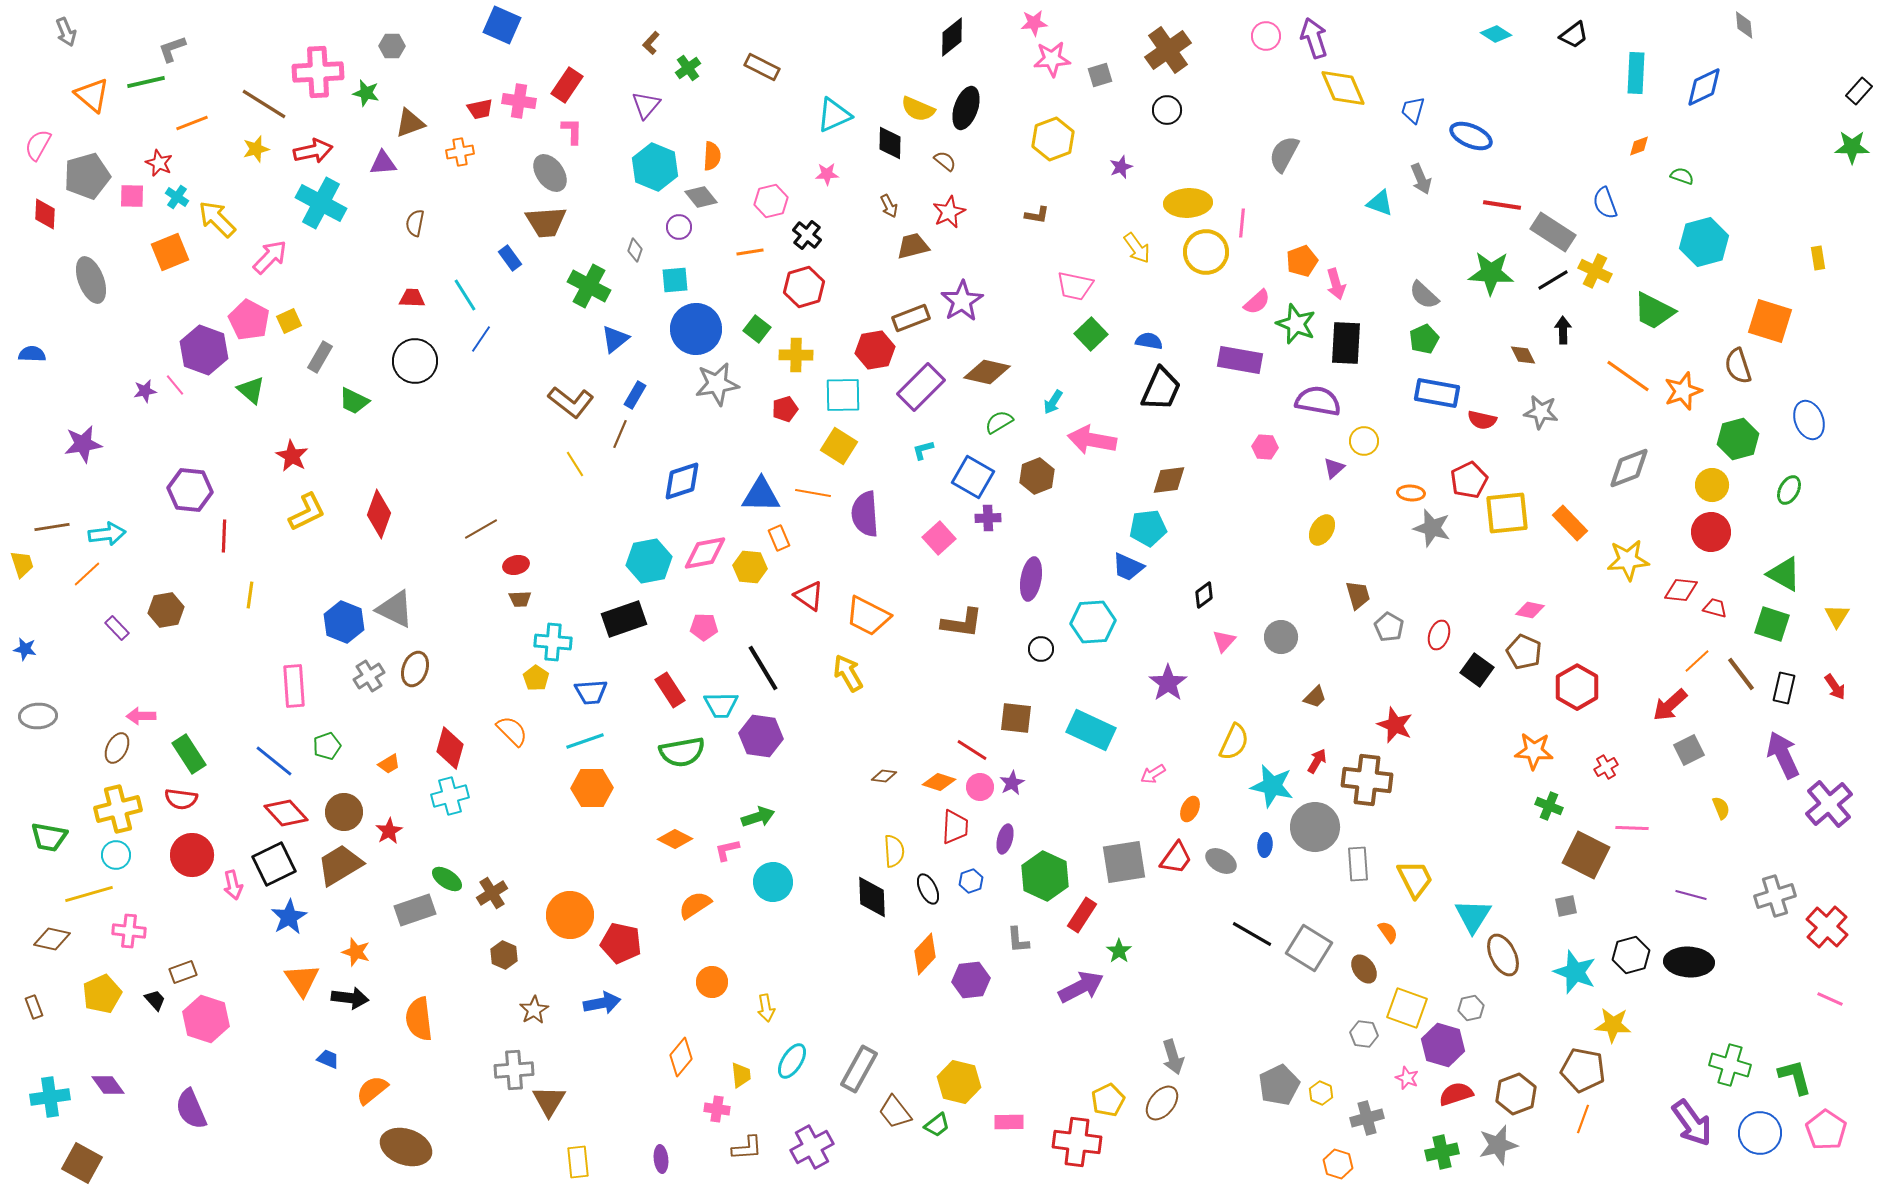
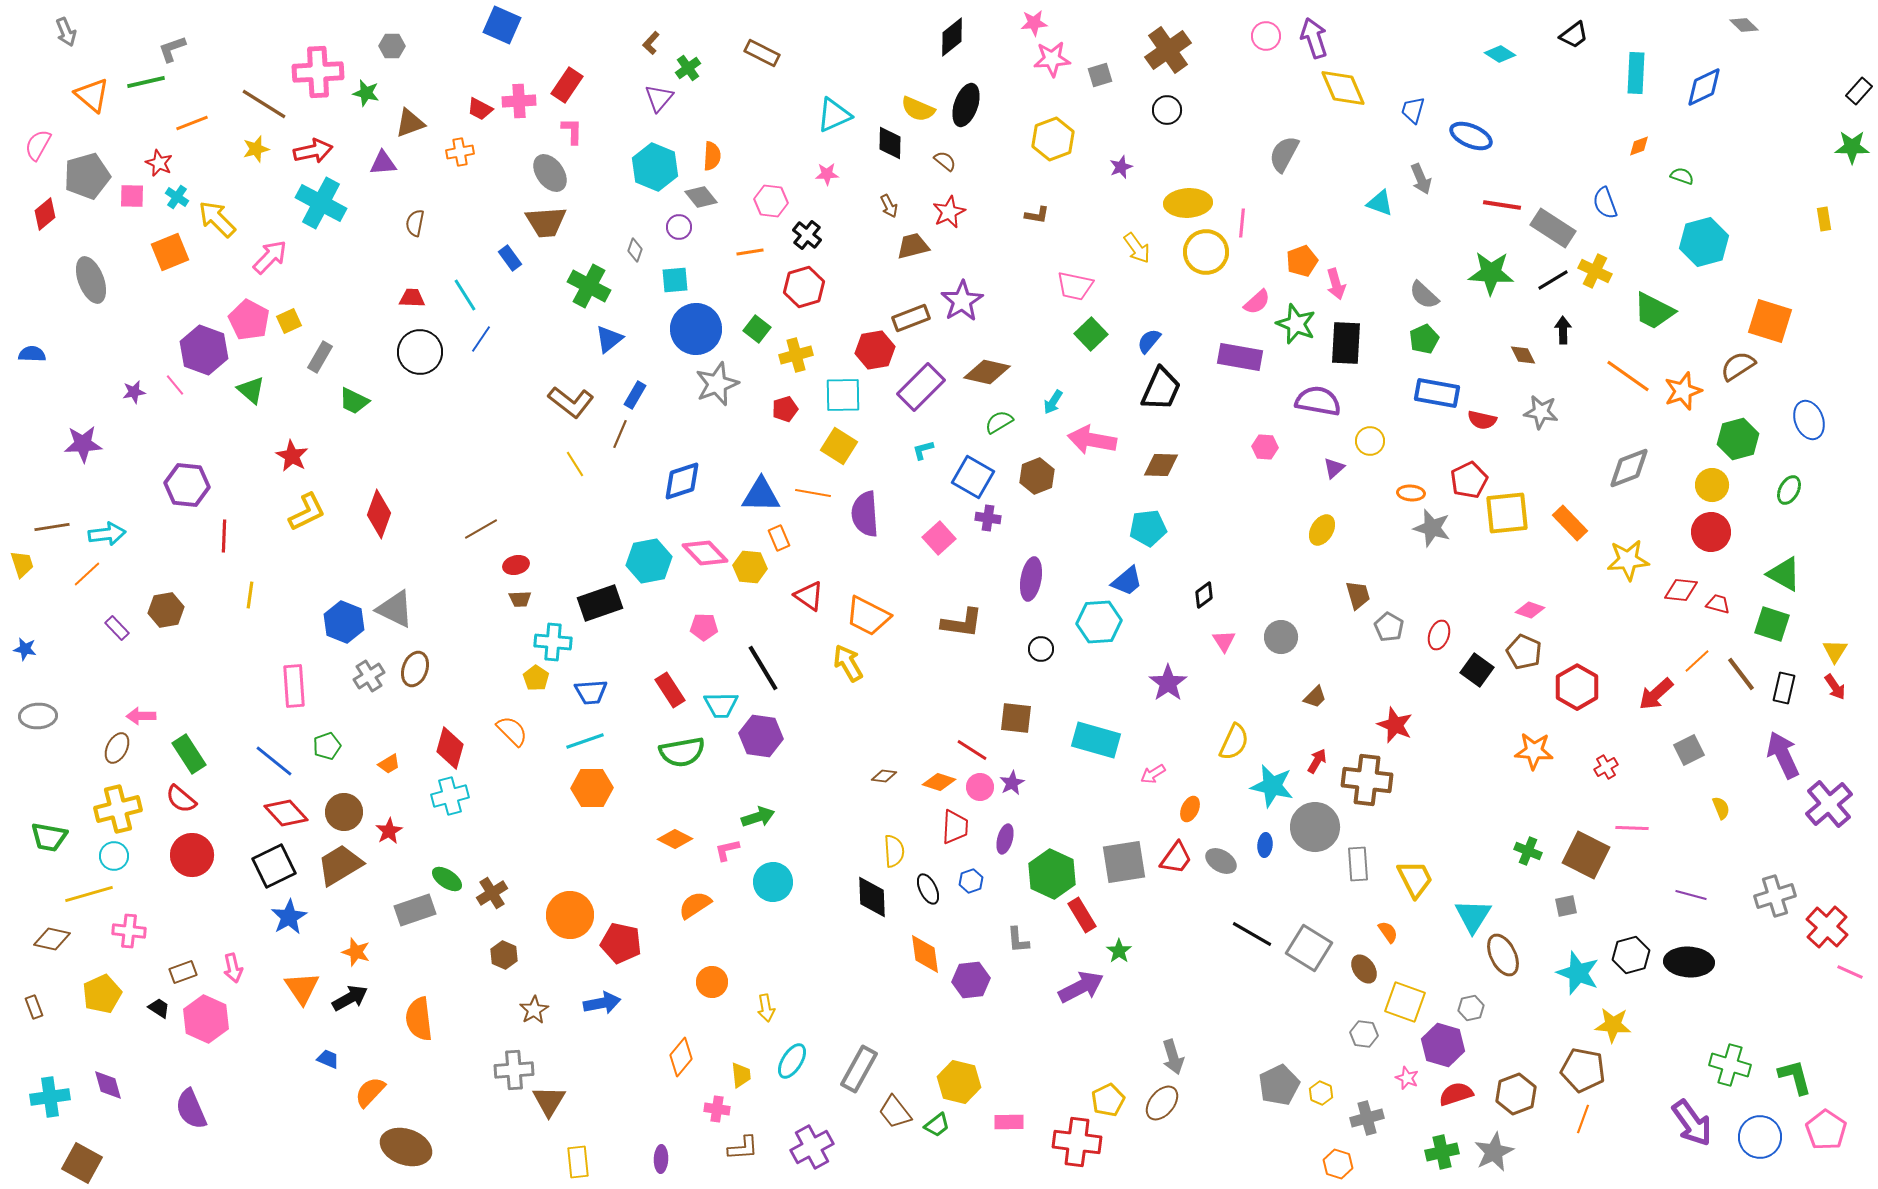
gray diamond at (1744, 25): rotated 40 degrees counterclockwise
cyan diamond at (1496, 34): moved 4 px right, 20 px down
brown rectangle at (762, 67): moved 14 px up
pink cross at (519, 101): rotated 12 degrees counterclockwise
purple triangle at (646, 105): moved 13 px right, 7 px up
black ellipse at (966, 108): moved 3 px up
red trapezoid at (480, 109): rotated 40 degrees clockwise
pink hexagon at (771, 201): rotated 20 degrees clockwise
red diamond at (45, 214): rotated 48 degrees clockwise
gray rectangle at (1553, 232): moved 4 px up
yellow rectangle at (1818, 258): moved 6 px right, 39 px up
blue triangle at (615, 339): moved 6 px left
blue semicircle at (1149, 341): rotated 60 degrees counterclockwise
yellow cross at (796, 355): rotated 16 degrees counterclockwise
purple rectangle at (1240, 360): moved 3 px up
black circle at (415, 361): moved 5 px right, 9 px up
brown semicircle at (1738, 366): rotated 75 degrees clockwise
gray star at (717, 384): rotated 12 degrees counterclockwise
purple star at (145, 391): moved 11 px left, 1 px down
yellow circle at (1364, 441): moved 6 px right
purple star at (83, 444): rotated 6 degrees clockwise
brown diamond at (1169, 480): moved 8 px left, 15 px up; rotated 9 degrees clockwise
purple hexagon at (190, 490): moved 3 px left, 5 px up
purple cross at (988, 518): rotated 10 degrees clockwise
pink diamond at (705, 553): rotated 57 degrees clockwise
blue trapezoid at (1128, 567): moved 1 px left, 14 px down; rotated 64 degrees counterclockwise
red trapezoid at (1715, 608): moved 3 px right, 4 px up
pink diamond at (1530, 610): rotated 8 degrees clockwise
yellow triangle at (1837, 616): moved 2 px left, 35 px down
black rectangle at (624, 619): moved 24 px left, 16 px up
cyan hexagon at (1093, 622): moved 6 px right
pink triangle at (1224, 641): rotated 15 degrees counterclockwise
yellow arrow at (848, 673): moved 10 px up
red arrow at (1670, 705): moved 14 px left, 11 px up
cyan rectangle at (1091, 730): moved 5 px right, 10 px down; rotated 9 degrees counterclockwise
red semicircle at (181, 799): rotated 32 degrees clockwise
green cross at (1549, 806): moved 21 px left, 45 px down
cyan circle at (116, 855): moved 2 px left, 1 px down
black square at (274, 864): moved 2 px down
green hexagon at (1045, 876): moved 7 px right, 2 px up
pink arrow at (233, 885): moved 83 px down
red rectangle at (1082, 915): rotated 64 degrees counterclockwise
orange diamond at (925, 954): rotated 51 degrees counterclockwise
cyan star at (1575, 972): moved 3 px right, 1 px down
orange triangle at (302, 980): moved 8 px down
black arrow at (350, 998): rotated 36 degrees counterclockwise
pink line at (1830, 999): moved 20 px right, 27 px up
black trapezoid at (155, 1000): moved 4 px right, 8 px down; rotated 15 degrees counterclockwise
yellow square at (1407, 1008): moved 2 px left, 6 px up
pink hexagon at (206, 1019): rotated 6 degrees clockwise
purple diamond at (108, 1085): rotated 20 degrees clockwise
orange semicircle at (372, 1090): moved 2 px left, 2 px down; rotated 8 degrees counterclockwise
blue circle at (1760, 1133): moved 4 px down
gray star at (1498, 1145): moved 4 px left, 7 px down; rotated 12 degrees counterclockwise
brown L-shape at (747, 1148): moved 4 px left
purple ellipse at (661, 1159): rotated 8 degrees clockwise
